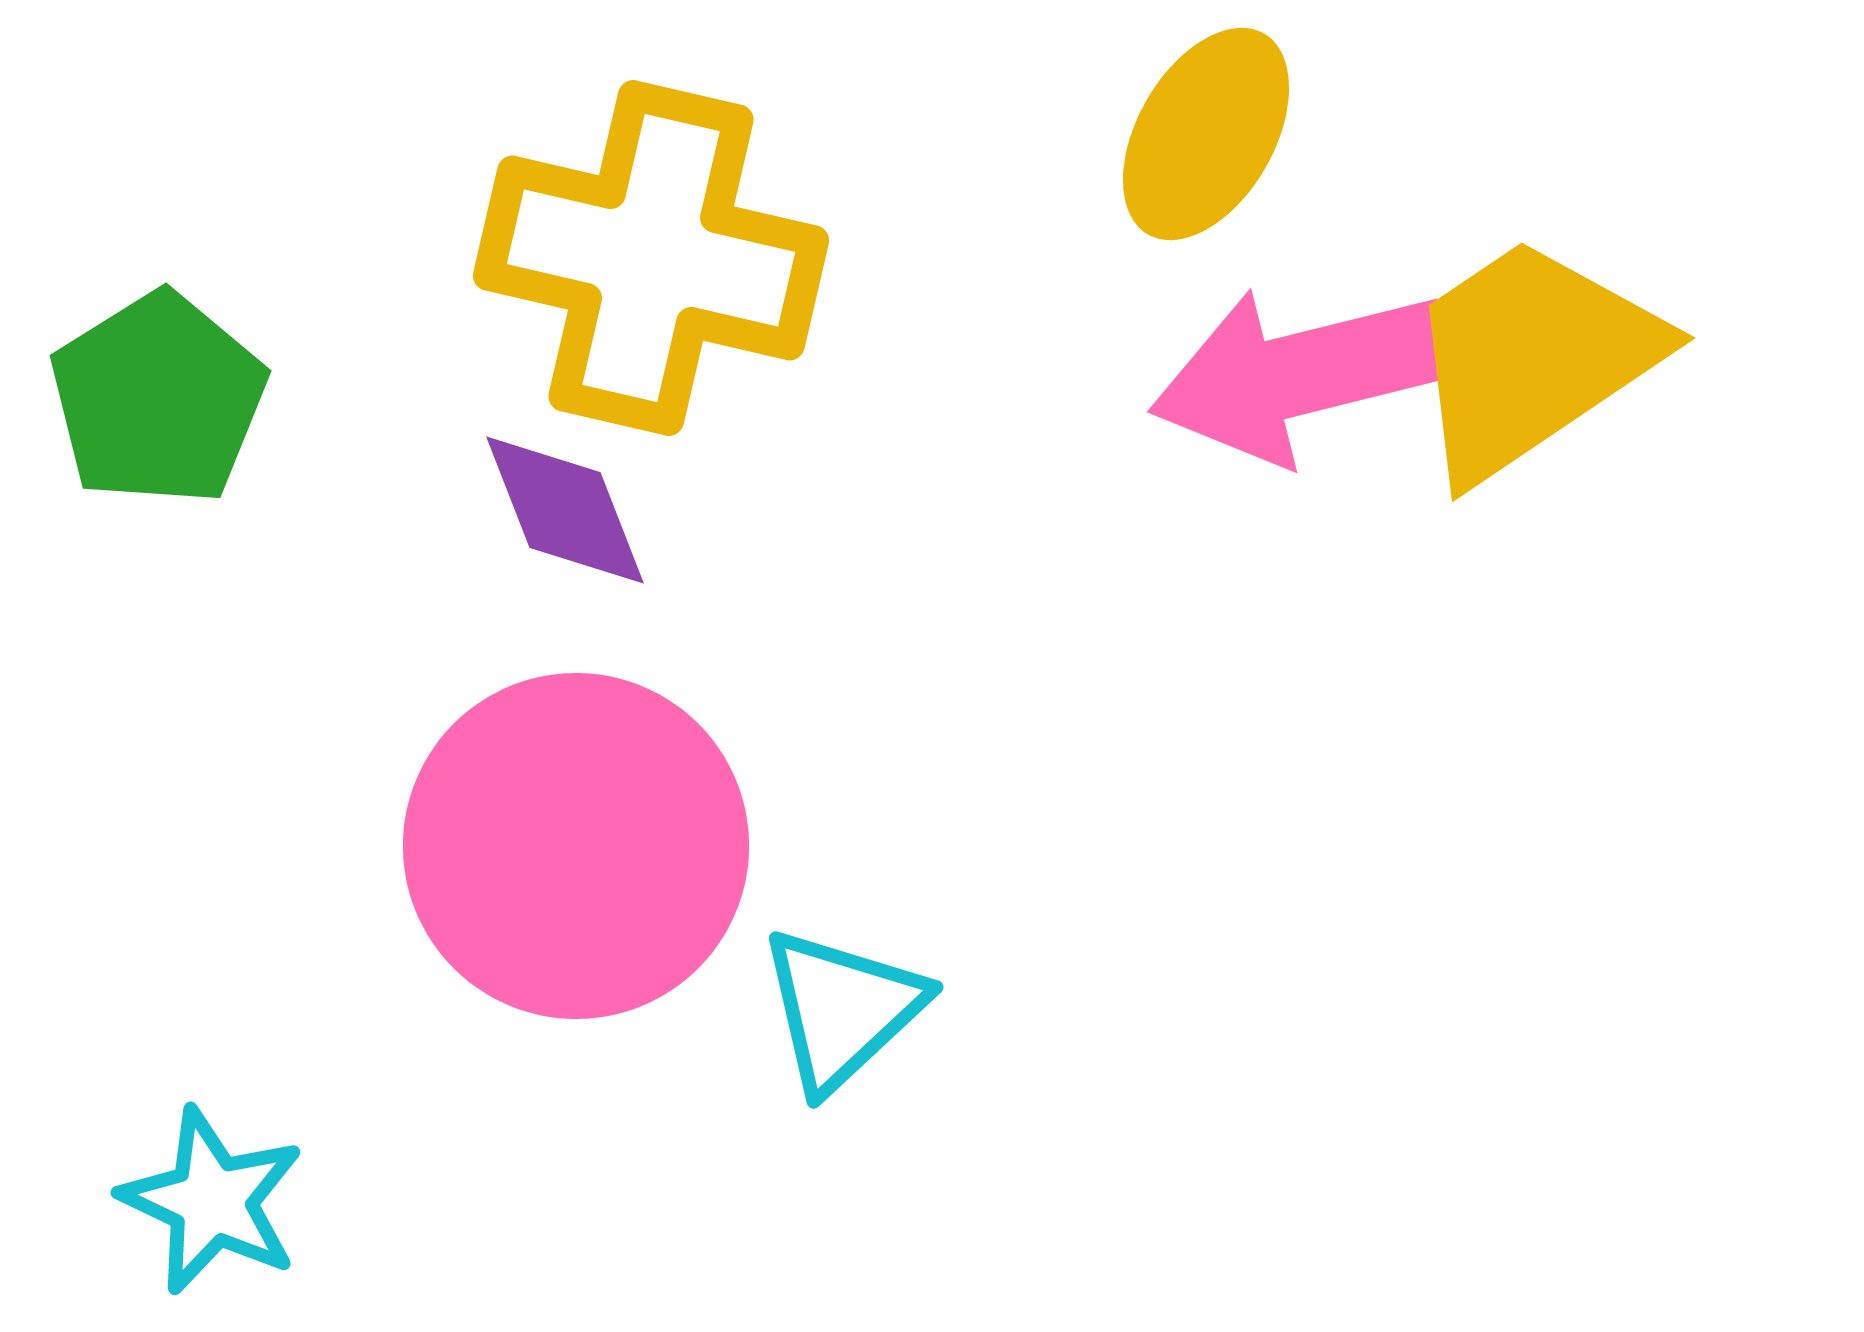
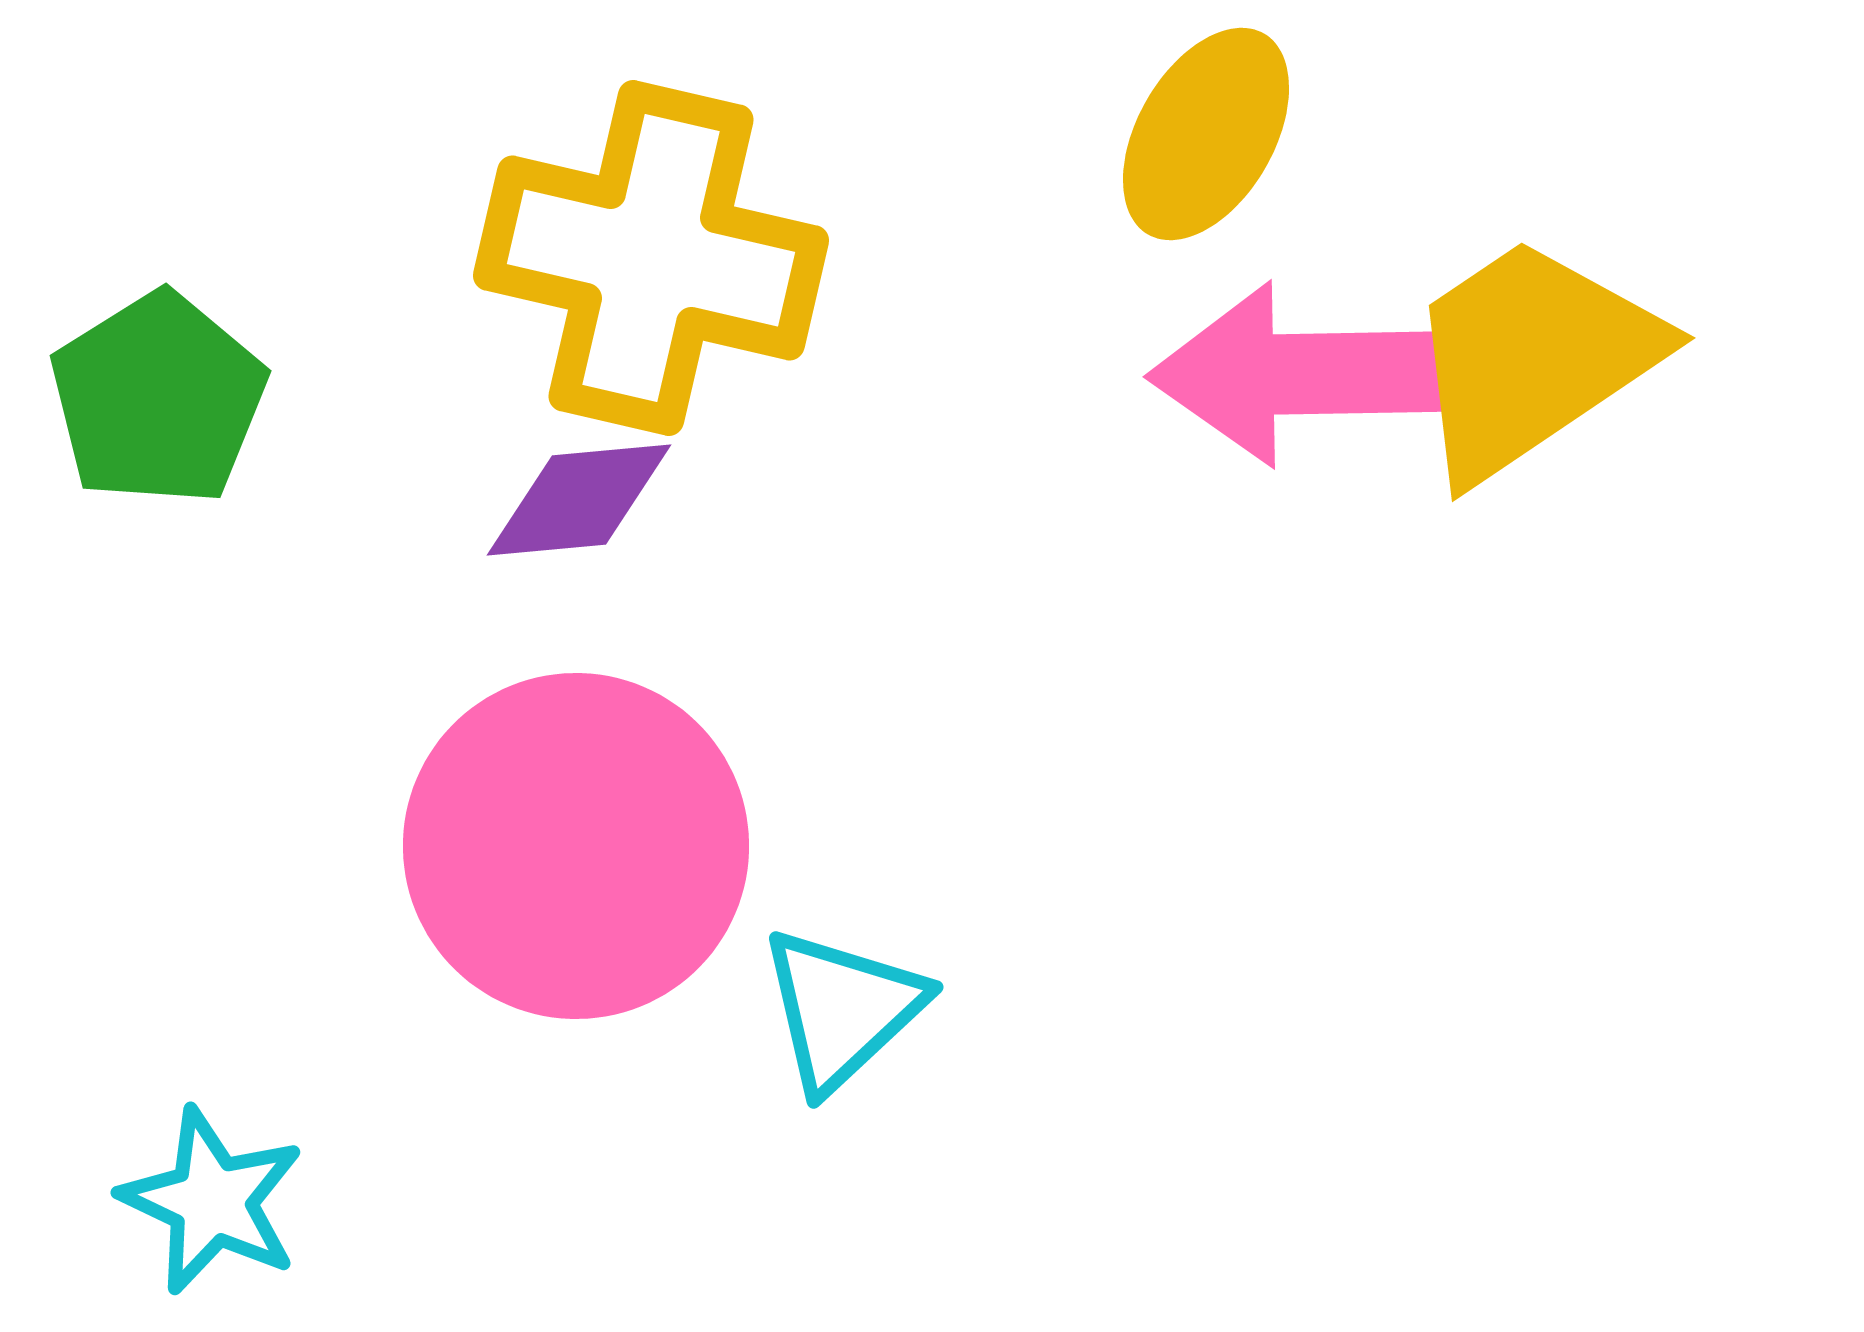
pink arrow: rotated 13 degrees clockwise
purple diamond: moved 14 px right, 10 px up; rotated 74 degrees counterclockwise
